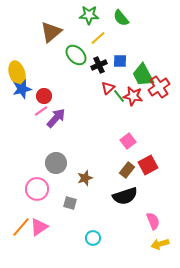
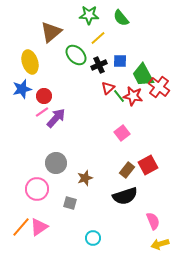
yellow ellipse: moved 13 px right, 11 px up
red cross: rotated 20 degrees counterclockwise
pink line: moved 1 px right, 1 px down
pink square: moved 6 px left, 8 px up
